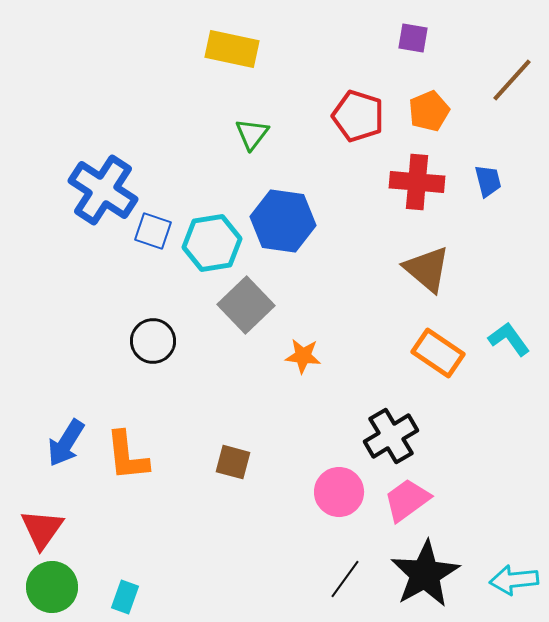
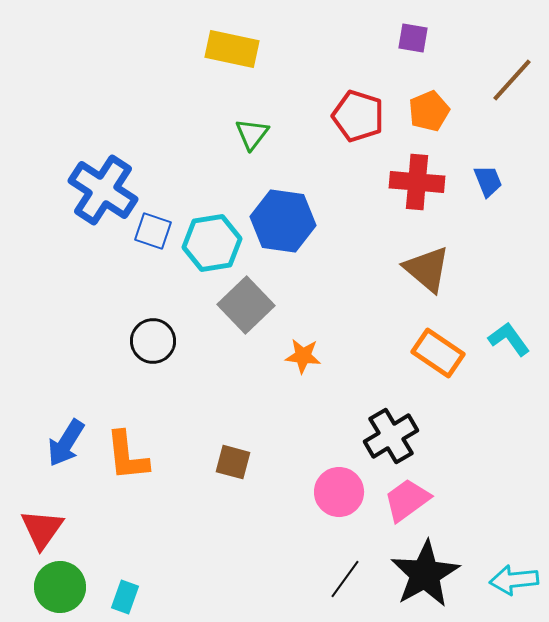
blue trapezoid: rotated 8 degrees counterclockwise
green circle: moved 8 px right
